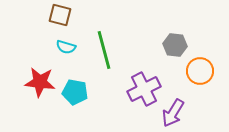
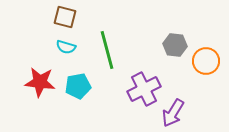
brown square: moved 5 px right, 2 px down
green line: moved 3 px right
orange circle: moved 6 px right, 10 px up
cyan pentagon: moved 3 px right, 6 px up; rotated 20 degrees counterclockwise
